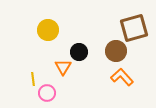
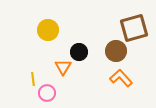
orange L-shape: moved 1 px left, 1 px down
